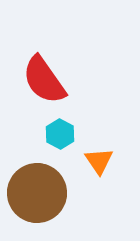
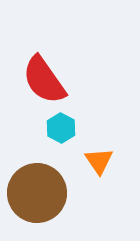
cyan hexagon: moved 1 px right, 6 px up
